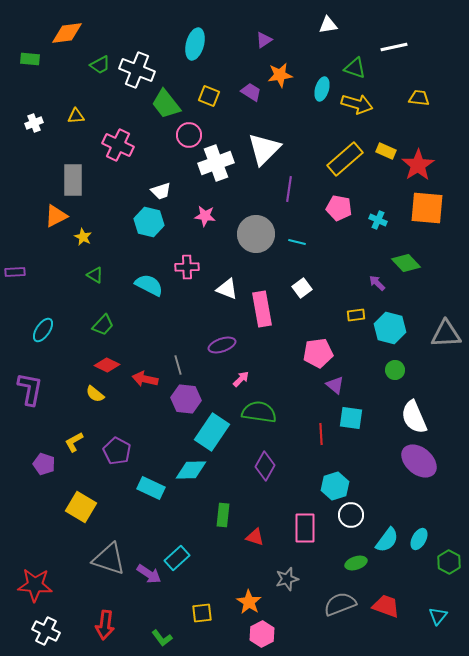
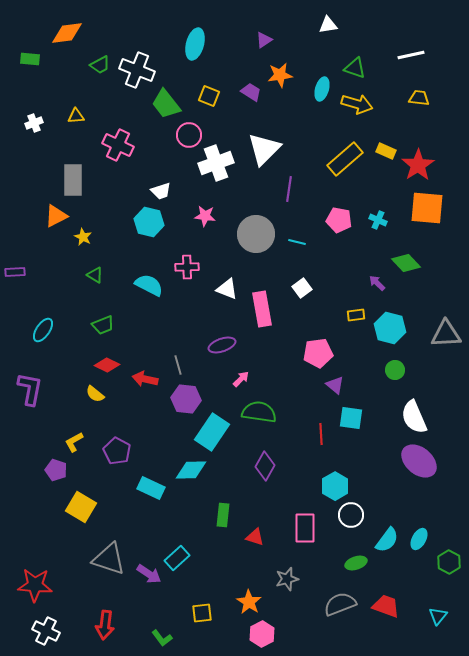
white line at (394, 47): moved 17 px right, 8 px down
pink pentagon at (339, 208): moved 12 px down
green trapezoid at (103, 325): rotated 25 degrees clockwise
purple pentagon at (44, 464): moved 12 px right, 6 px down
cyan hexagon at (335, 486): rotated 12 degrees counterclockwise
